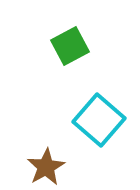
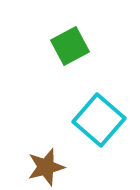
brown star: rotated 15 degrees clockwise
